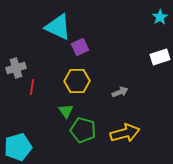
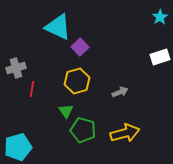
purple square: rotated 18 degrees counterclockwise
yellow hexagon: rotated 15 degrees counterclockwise
red line: moved 2 px down
